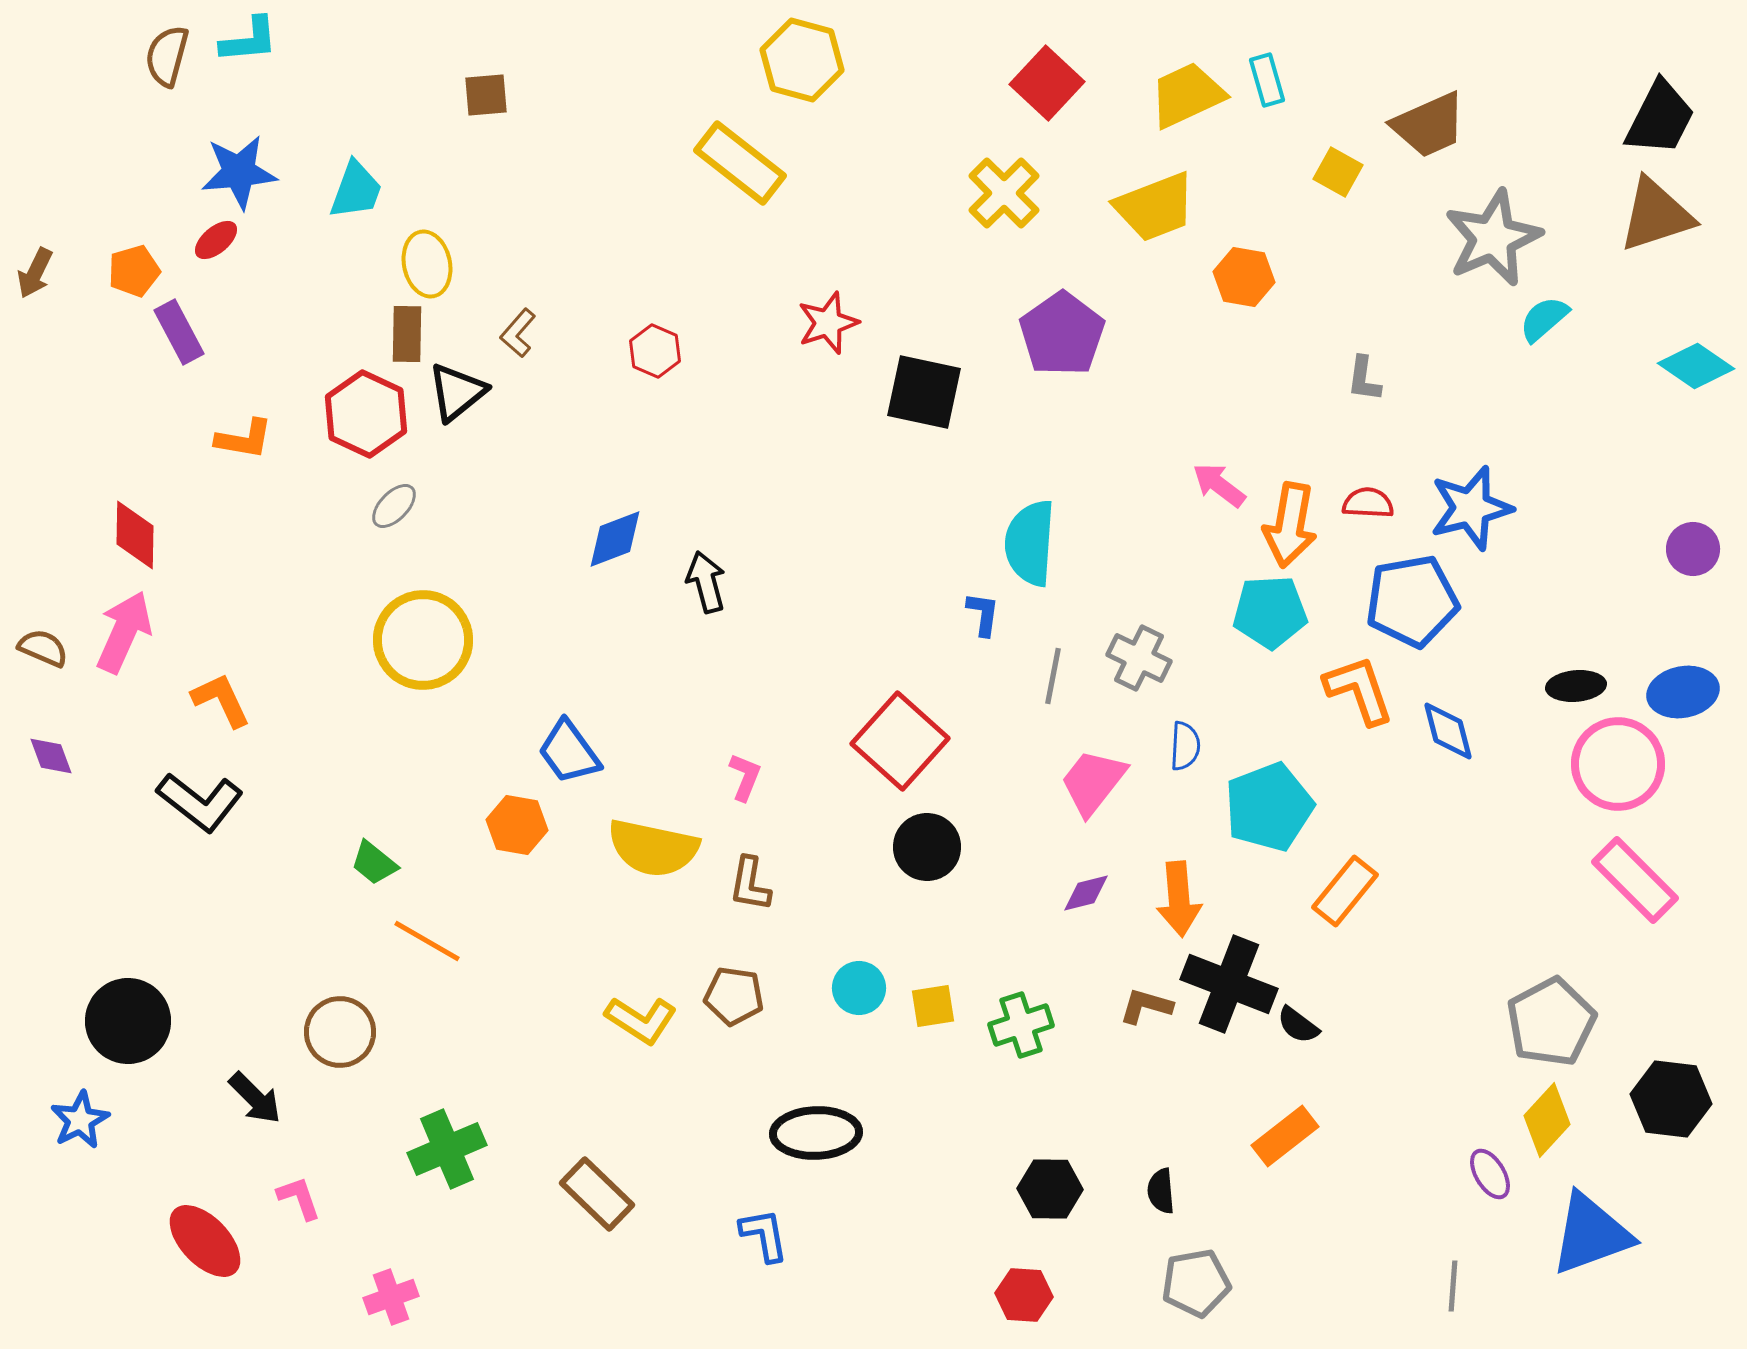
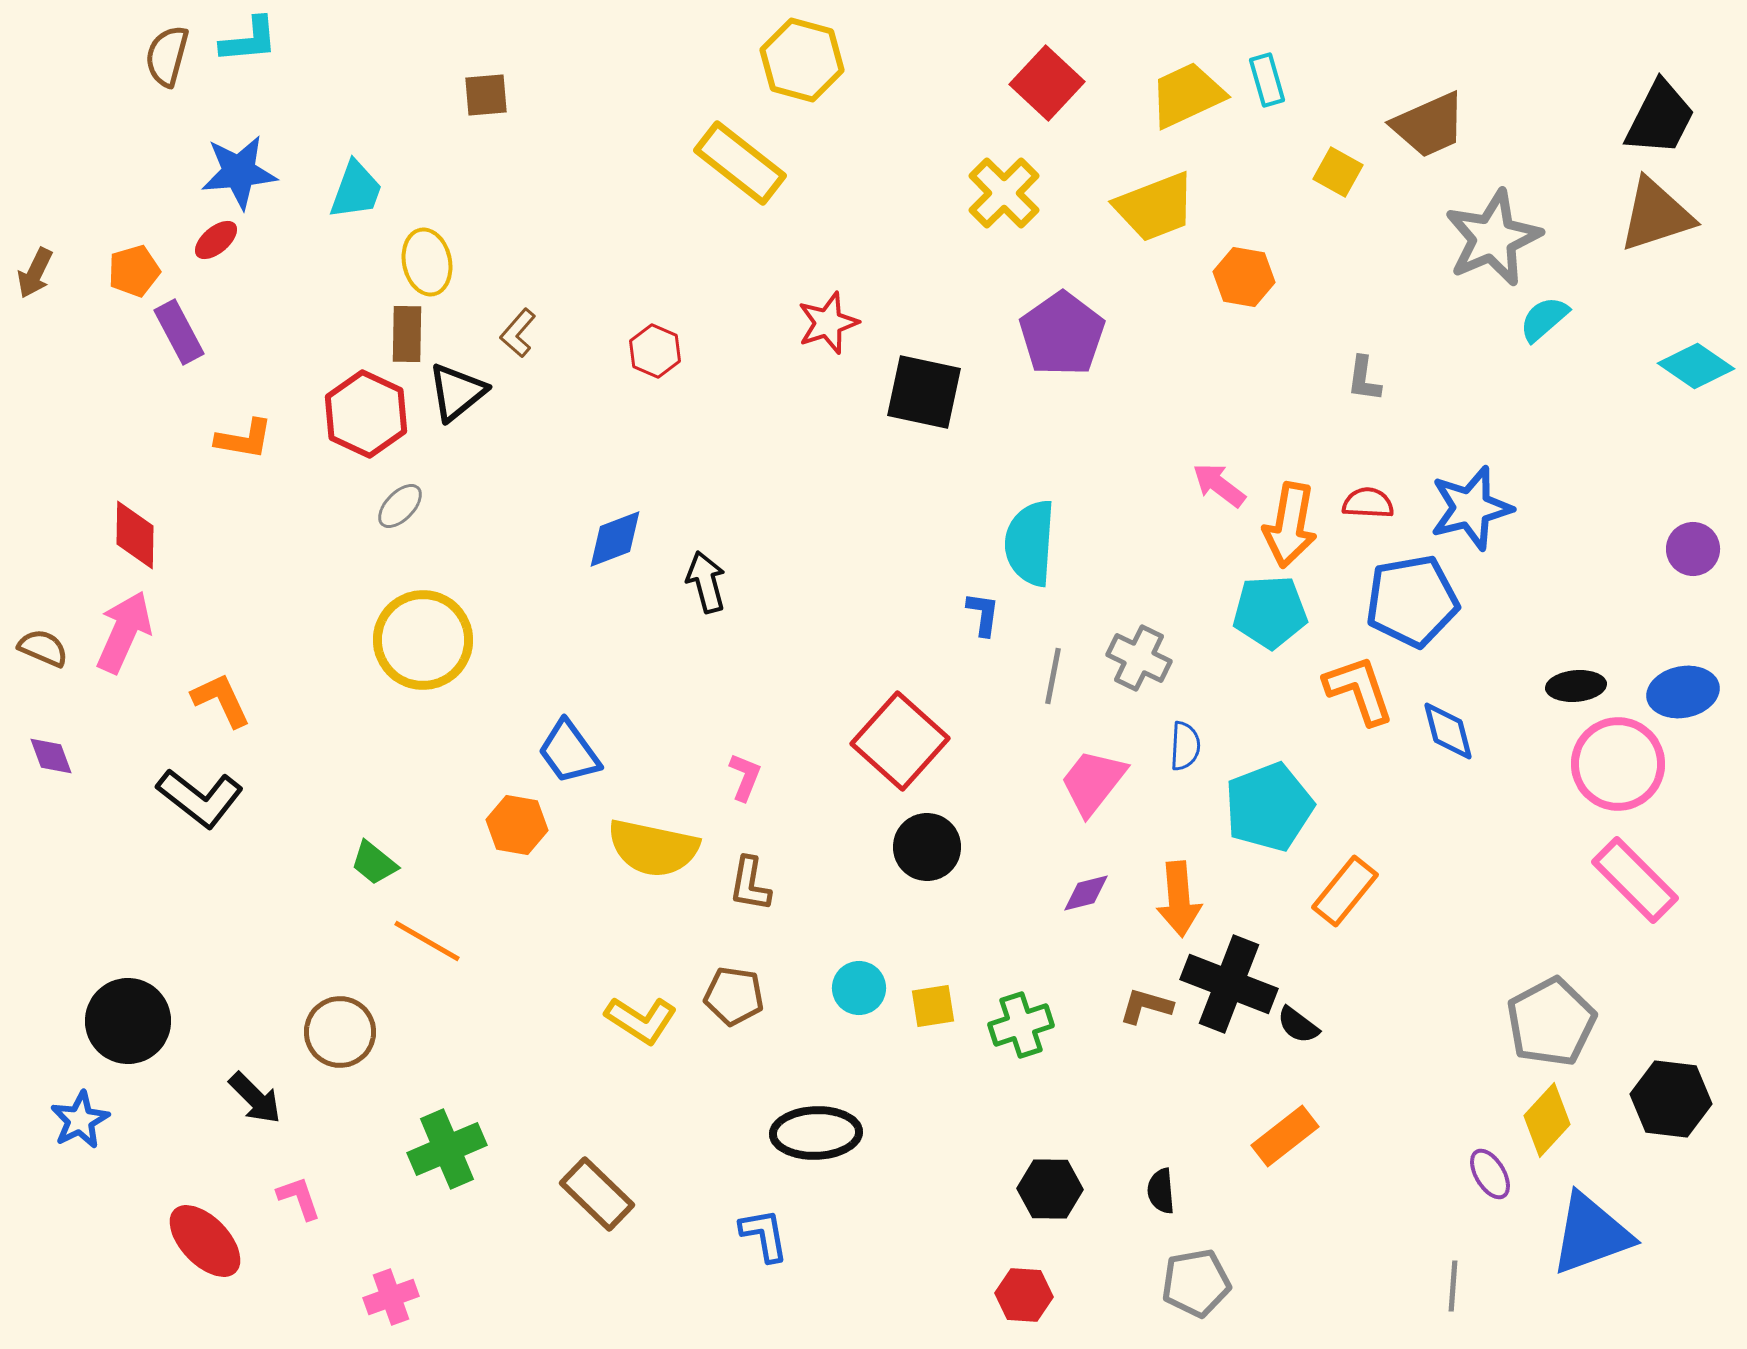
yellow ellipse at (427, 264): moved 2 px up
gray ellipse at (394, 506): moved 6 px right
black L-shape at (200, 802): moved 4 px up
